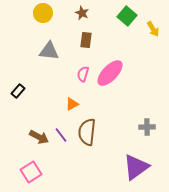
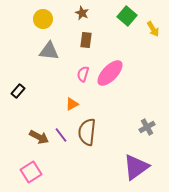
yellow circle: moved 6 px down
gray cross: rotated 28 degrees counterclockwise
